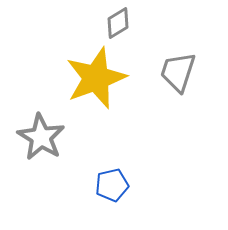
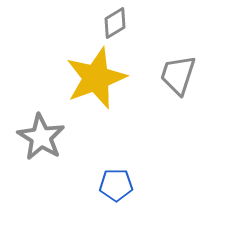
gray diamond: moved 3 px left
gray trapezoid: moved 3 px down
blue pentagon: moved 4 px right; rotated 12 degrees clockwise
